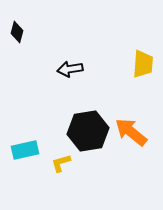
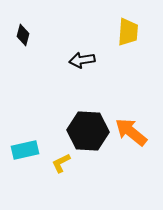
black diamond: moved 6 px right, 3 px down
yellow trapezoid: moved 15 px left, 32 px up
black arrow: moved 12 px right, 9 px up
black hexagon: rotated 12 degrees clockwise
yellow L-shape: rotated 10 degrees counterclockwise
